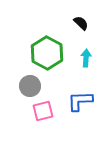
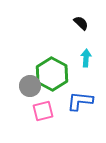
green hexagon: moved 5 px right, 21 px down
blue L-shape: rotated 8 degrees clockwise
